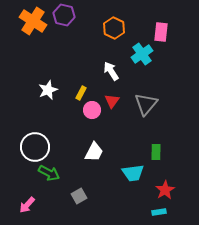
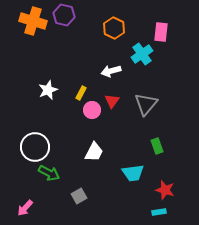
orange cross: rotated 16 degrees counterclockwise
white arrow: rotated 72 degrees counterclockwise
green rectangle: moved 1 px right, 6 px up; rotated 21 degrees counterclockwise
red star: rotated 24 degrees counterclockwise
pink arrow: moved 2 px left, 3 px down
